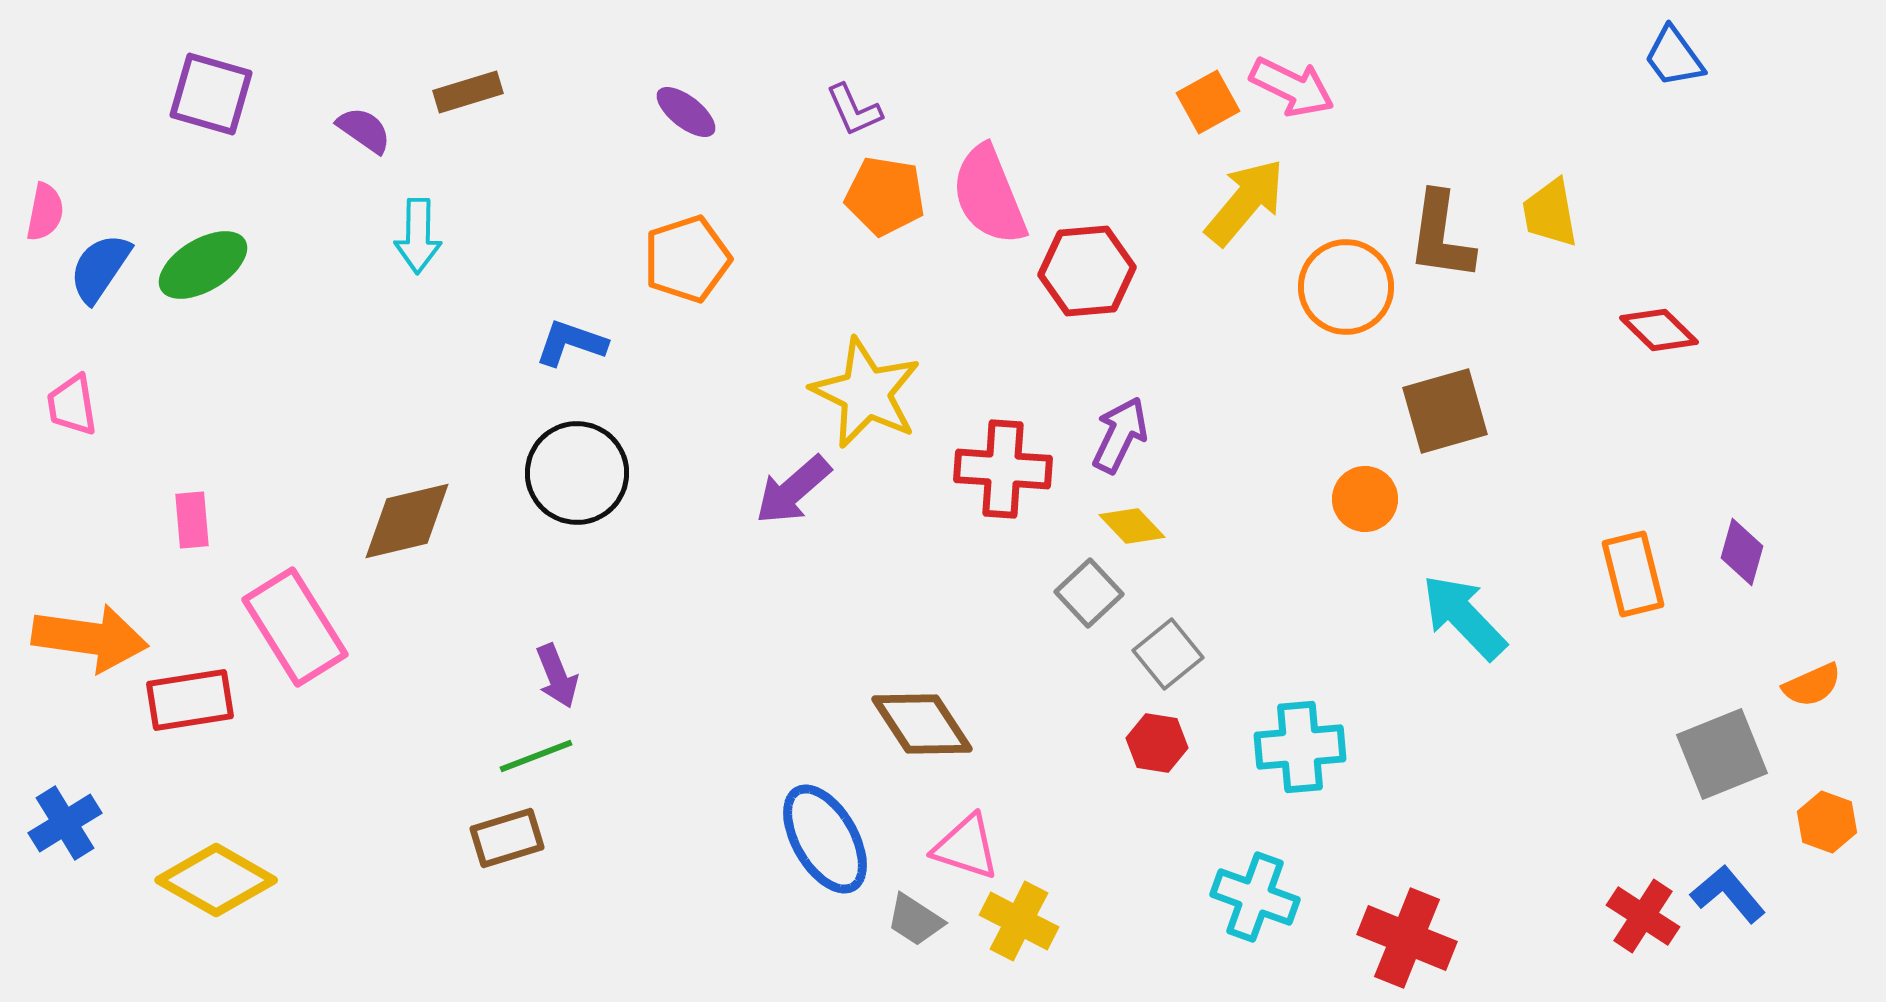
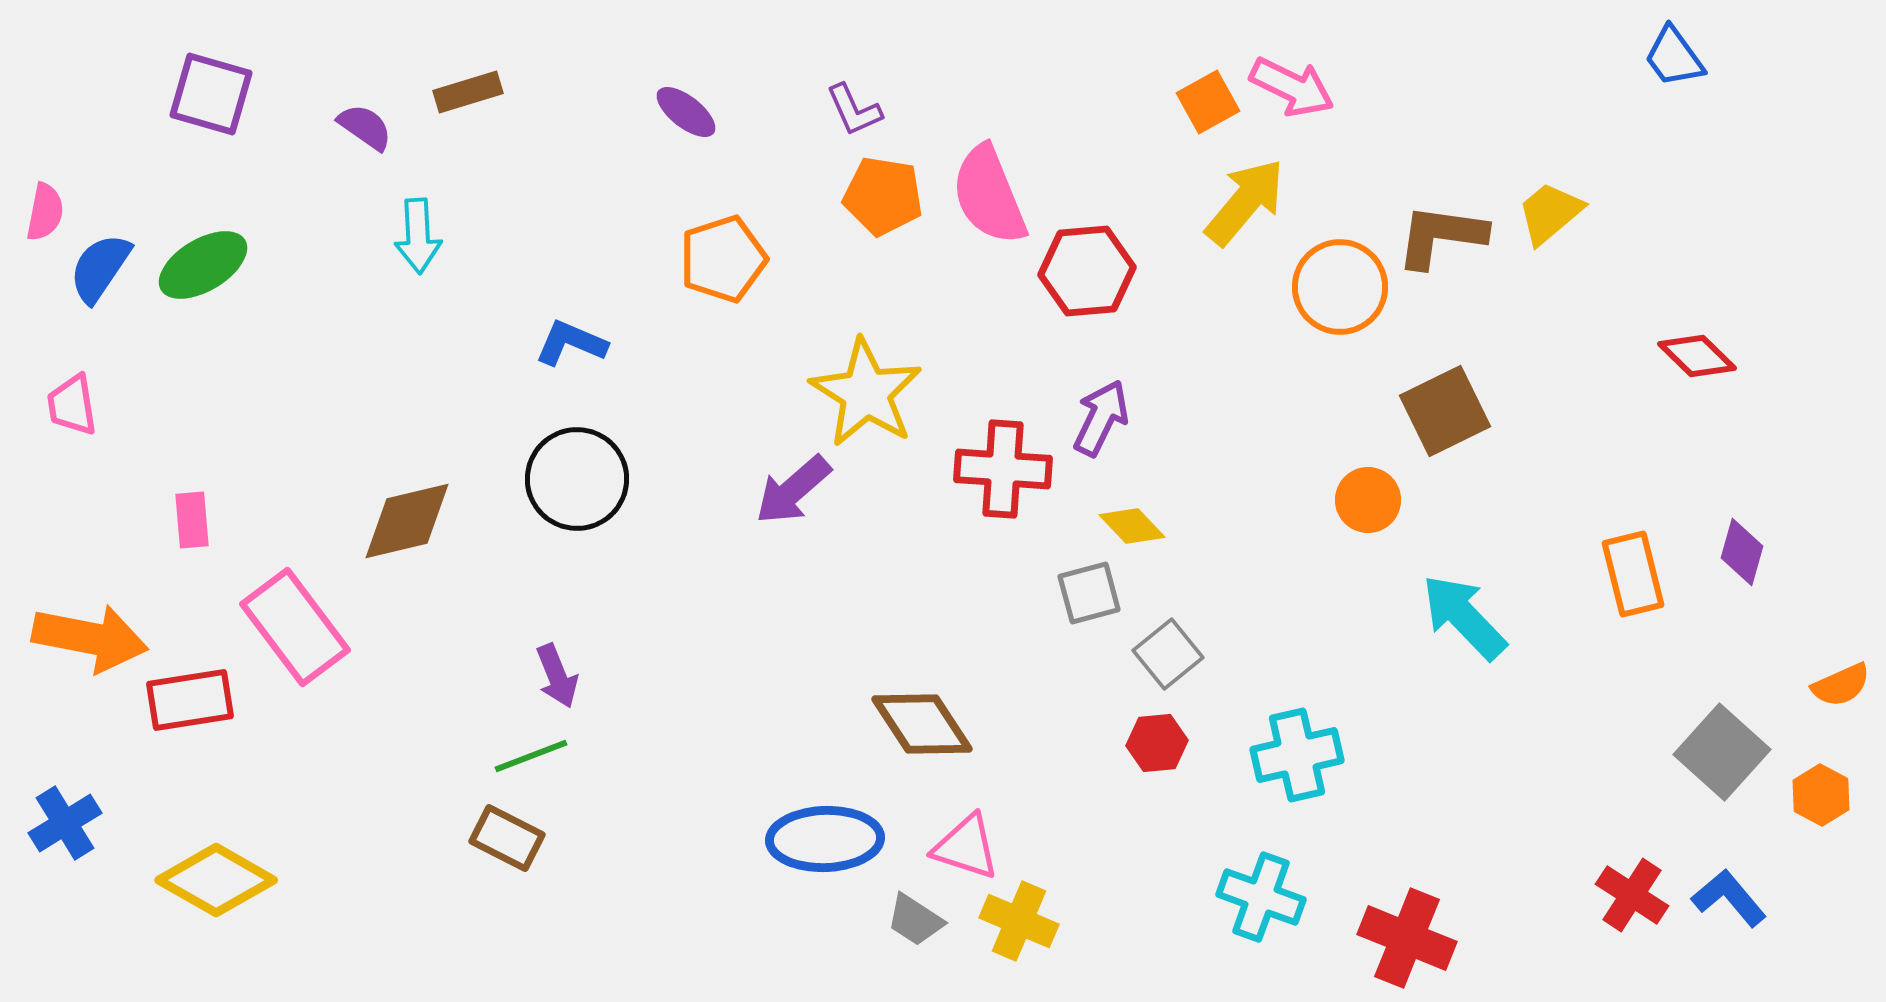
purple semicircle at (364, 130): moved 1 px right, 3 px up
orange pentagon at (885, 196): moved 2 px left
yellow trapezoid at (1550, 213): rotated 60 degrees clockwise
cyan arrow at (418, 236): rotated 4 degrees counterclockwise
brown L-shape at (1441, 236): rotated 90 degrees clockwise
orange pentagon at (687, 259): moved 36 px right
orange circle at (1346, 287): moved 6 px left
red diamond at (1659, 330): moved 38 px right, 26 px down
blue L-shape at (571, 343): rotated 4 degrees clockwise
yellow star at (866, 393): rotated 6 degrees clockwise
brown square at (1445, 411): rotated 10 degrees counterclockwise
purple arrow at (1120, 435): moved 19 px left, 17 px up
black circle at (577, 473): moved 6 px down
orange circle at (1365, 499): moved 3 px right, 1 px down
gray square at (1089, 593): rotated 28 degrees clockwise
pink rectangle at (295, 627): rotated 5 degrees counterclockwise
orange arrow at (90, 638): rotated 3 degrees clockwise
orange semicircle at (1812, 685): moved 29 px right
red hexagon at (1157, 743): rotated 14 degrees counterclockwise
cyan cross at (1300, 747): moved 3 px left, 8 px down; rotated 8 degrees counterclockwise
gray square at (1722, 754): moved 2 px up; rotated 26 degrees counterclockwise
green line at (536, 756): moved 5 px left
orange hexagon at (1827, 822): moved 6 px left, 27 px up; rotated 8 degrees clockwise
brown rectangle at (507, 838): rotated 44 degrees clockwise
blue ellipse at (825, 839): rotated 62 degrees counterclockwise
blue L-shape at (1728, 894): moved 1 px right, 4 px down
cyan cross at (1255, 897): moved 6 px right
red cross at (1643, 916): moved 11 px left, 21 px up
yellow cross at (1019, 921): rotated 4 degrees counterclockwise
